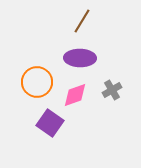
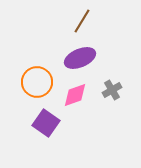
purple ellipse: rotated 24 degrees counterclockwise
purple square: moved 4 px left
